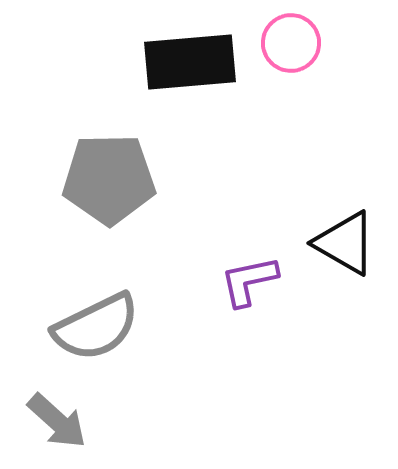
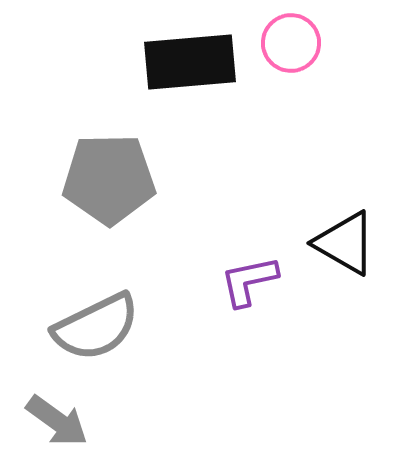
gray arrow: rotated 6 degrees counterclockwise
